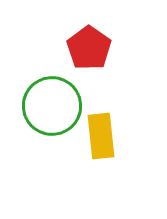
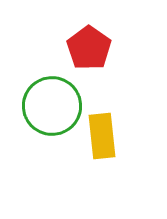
yellow rectangle: moved 1 px right
